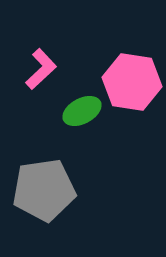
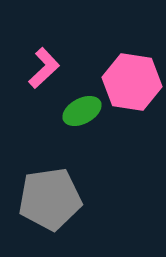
pink L-shape: moved 3 px right, 1 px up
gray pentagon: moved 6 px right, 9 px down
